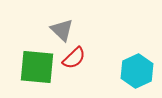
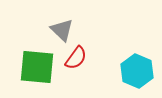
red semicircle: moved 2 px right; rotated 10 degrees counterclockwise
cyan hexagon: rotated 12 degrees counterclockwise
